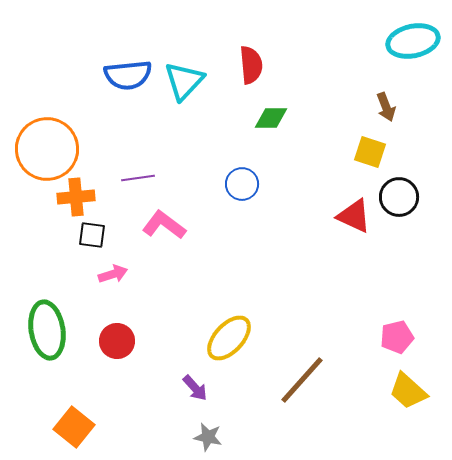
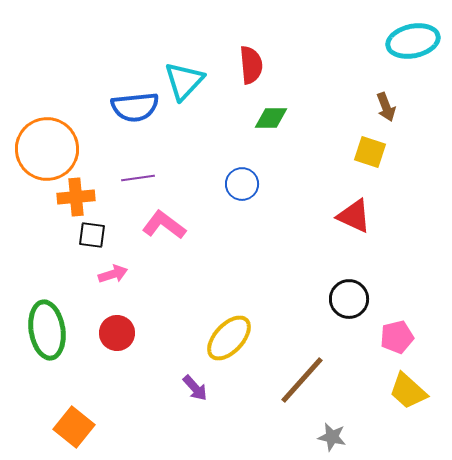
blue semicircle: moved 7 px right, 32 px down
black circle: moved 50 px left, 102 px down
red circle: moved 8 px up
gray star: moved 124 px right
